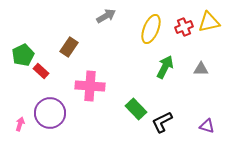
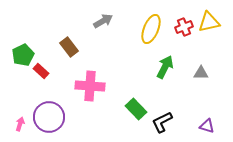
gray arrow: moved 3 px left, 5 px down
brown rectangle: rotated 72 degrees counterclockwise
gray triangle: moved 4 px down
purple circle: moved 1 px left, 4 px down
